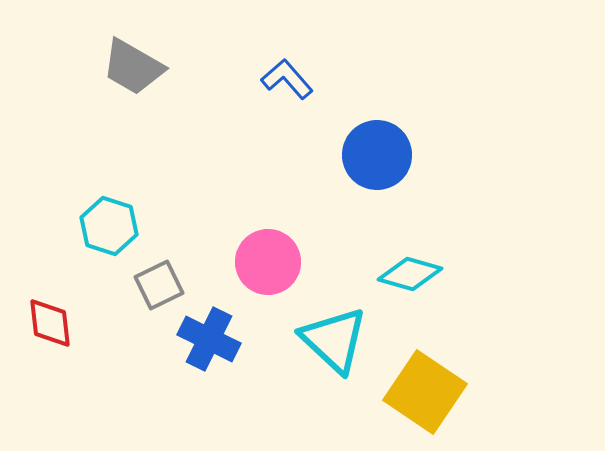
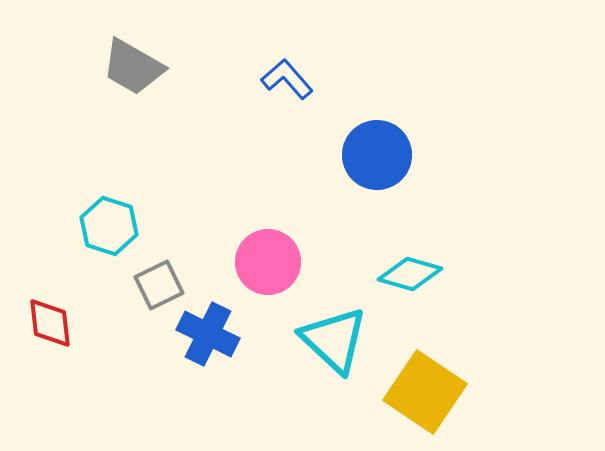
blue cross: moved 1 px left, 5 px up
